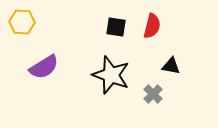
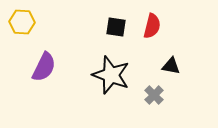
purple semicircle: rotated 32 degrees counterclockwise
gray cross: moved 1 px right, 1 px down
